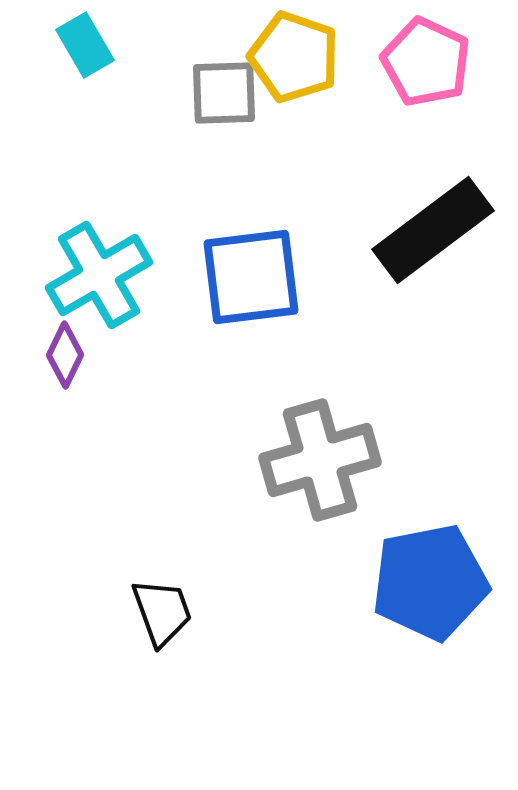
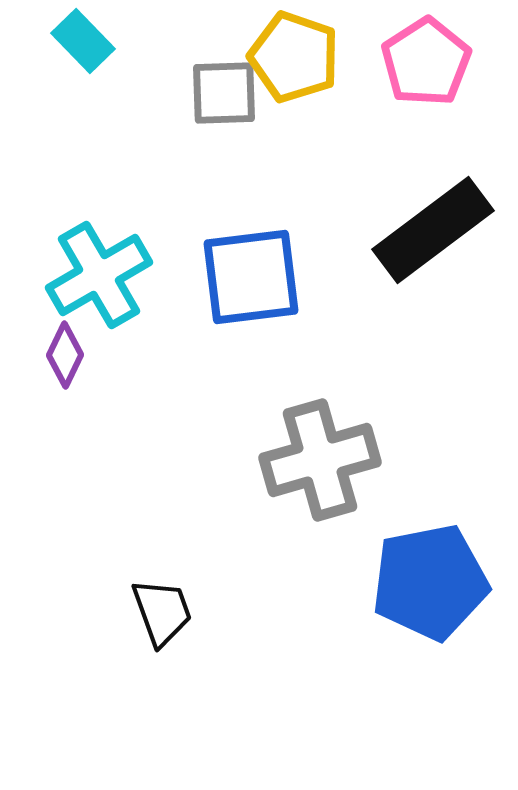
cyan rectangle: moved 2 px left, 4 px up; rotated 14 degrees counterclockwise
pink pentagon: rotated 14 degrees clockwise
